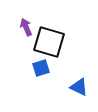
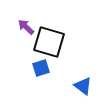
purple arrow: rotated 24 degrees counterclockwise
blue triangle: moved 4 px right, 1 px up; rotated 12 degrees clockwise
